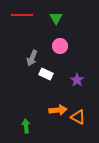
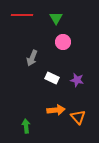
pink circle: moved 3 px right, 4 px up
white rectangle: moved 6 px right, 4 px down
purple star: rotated 24 degrees counterclockwise
orange arrow: moved 2 px left
orange triangle: rotated 21 degrees clockwise
